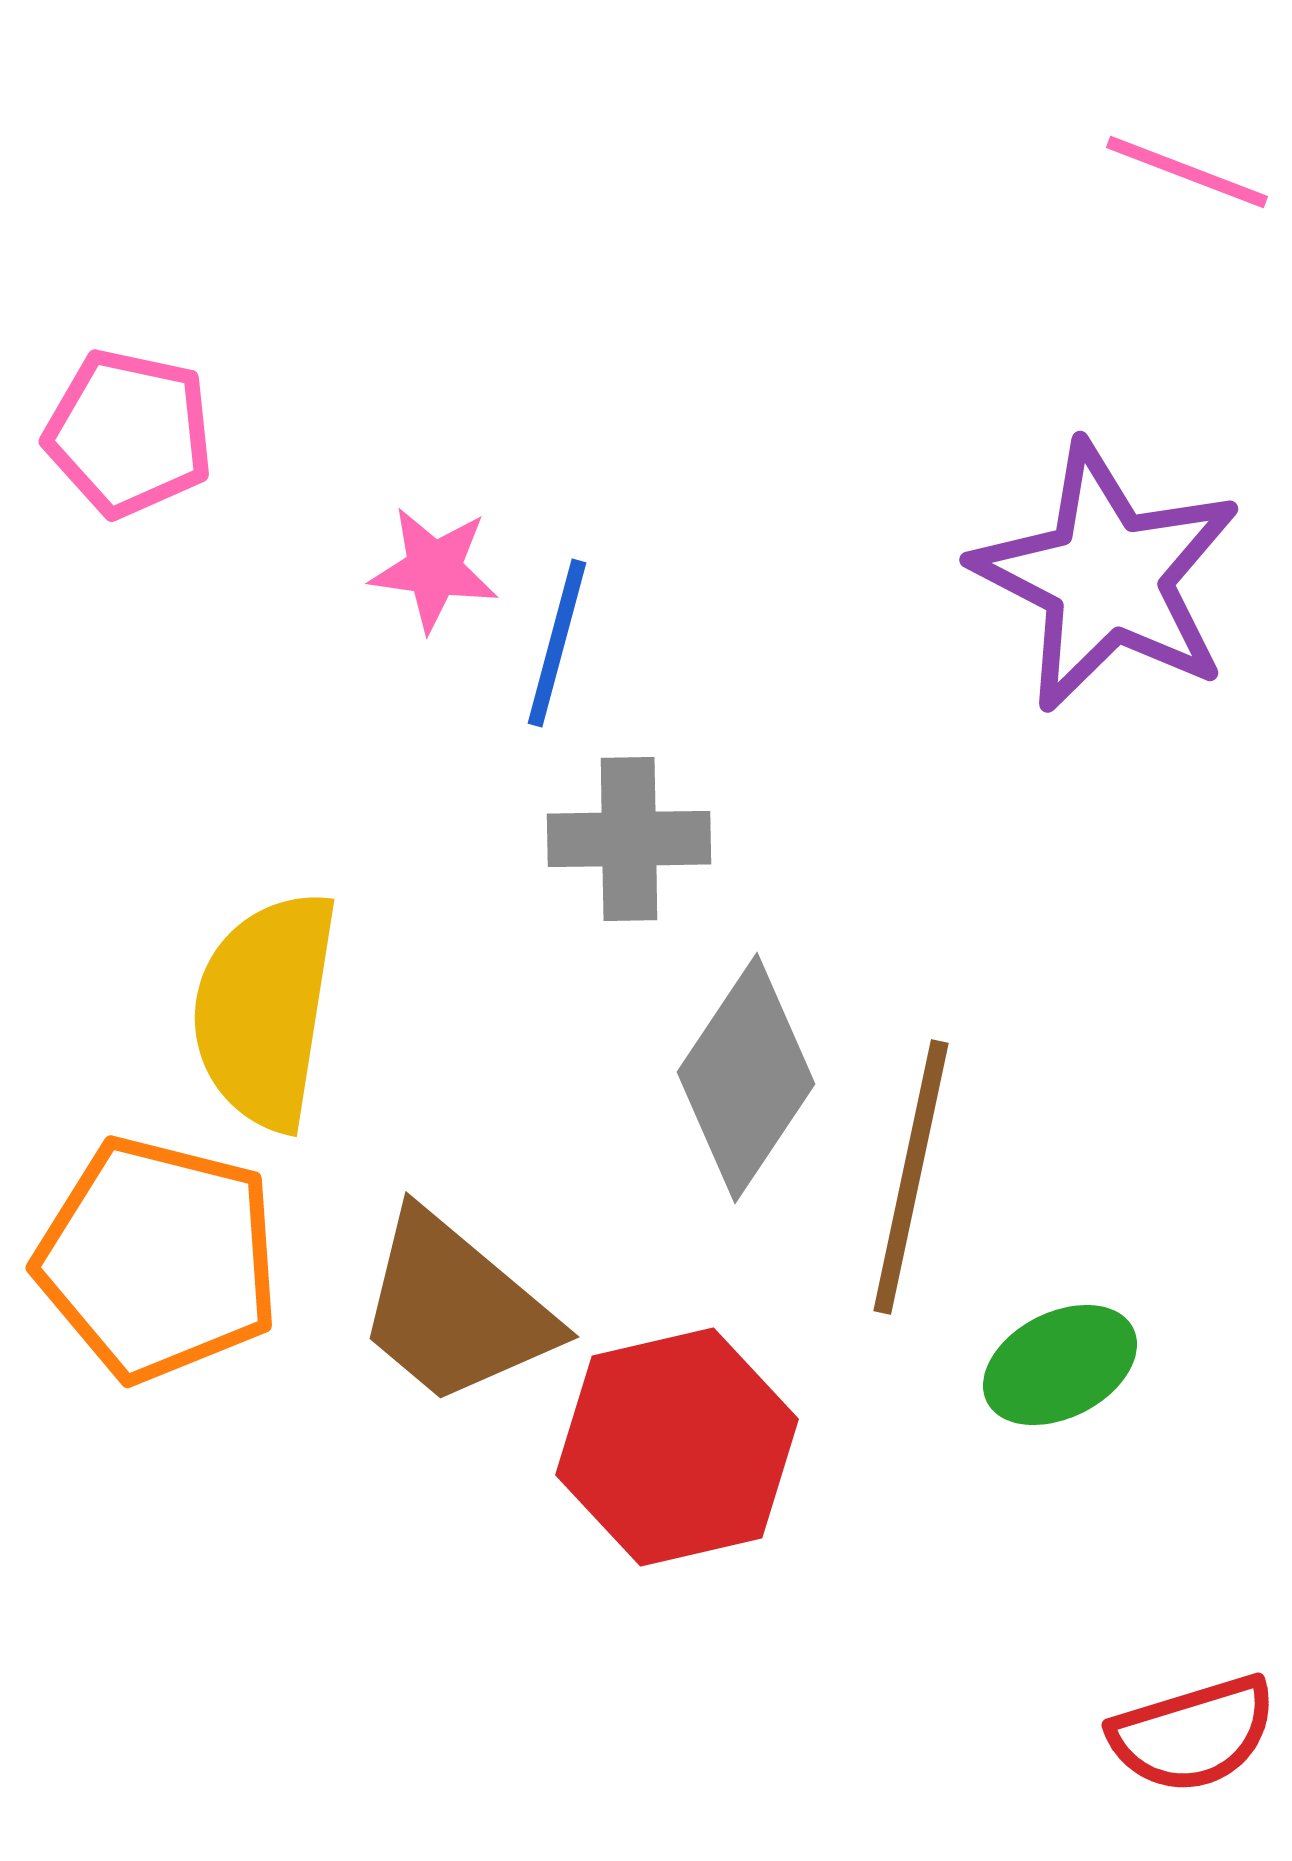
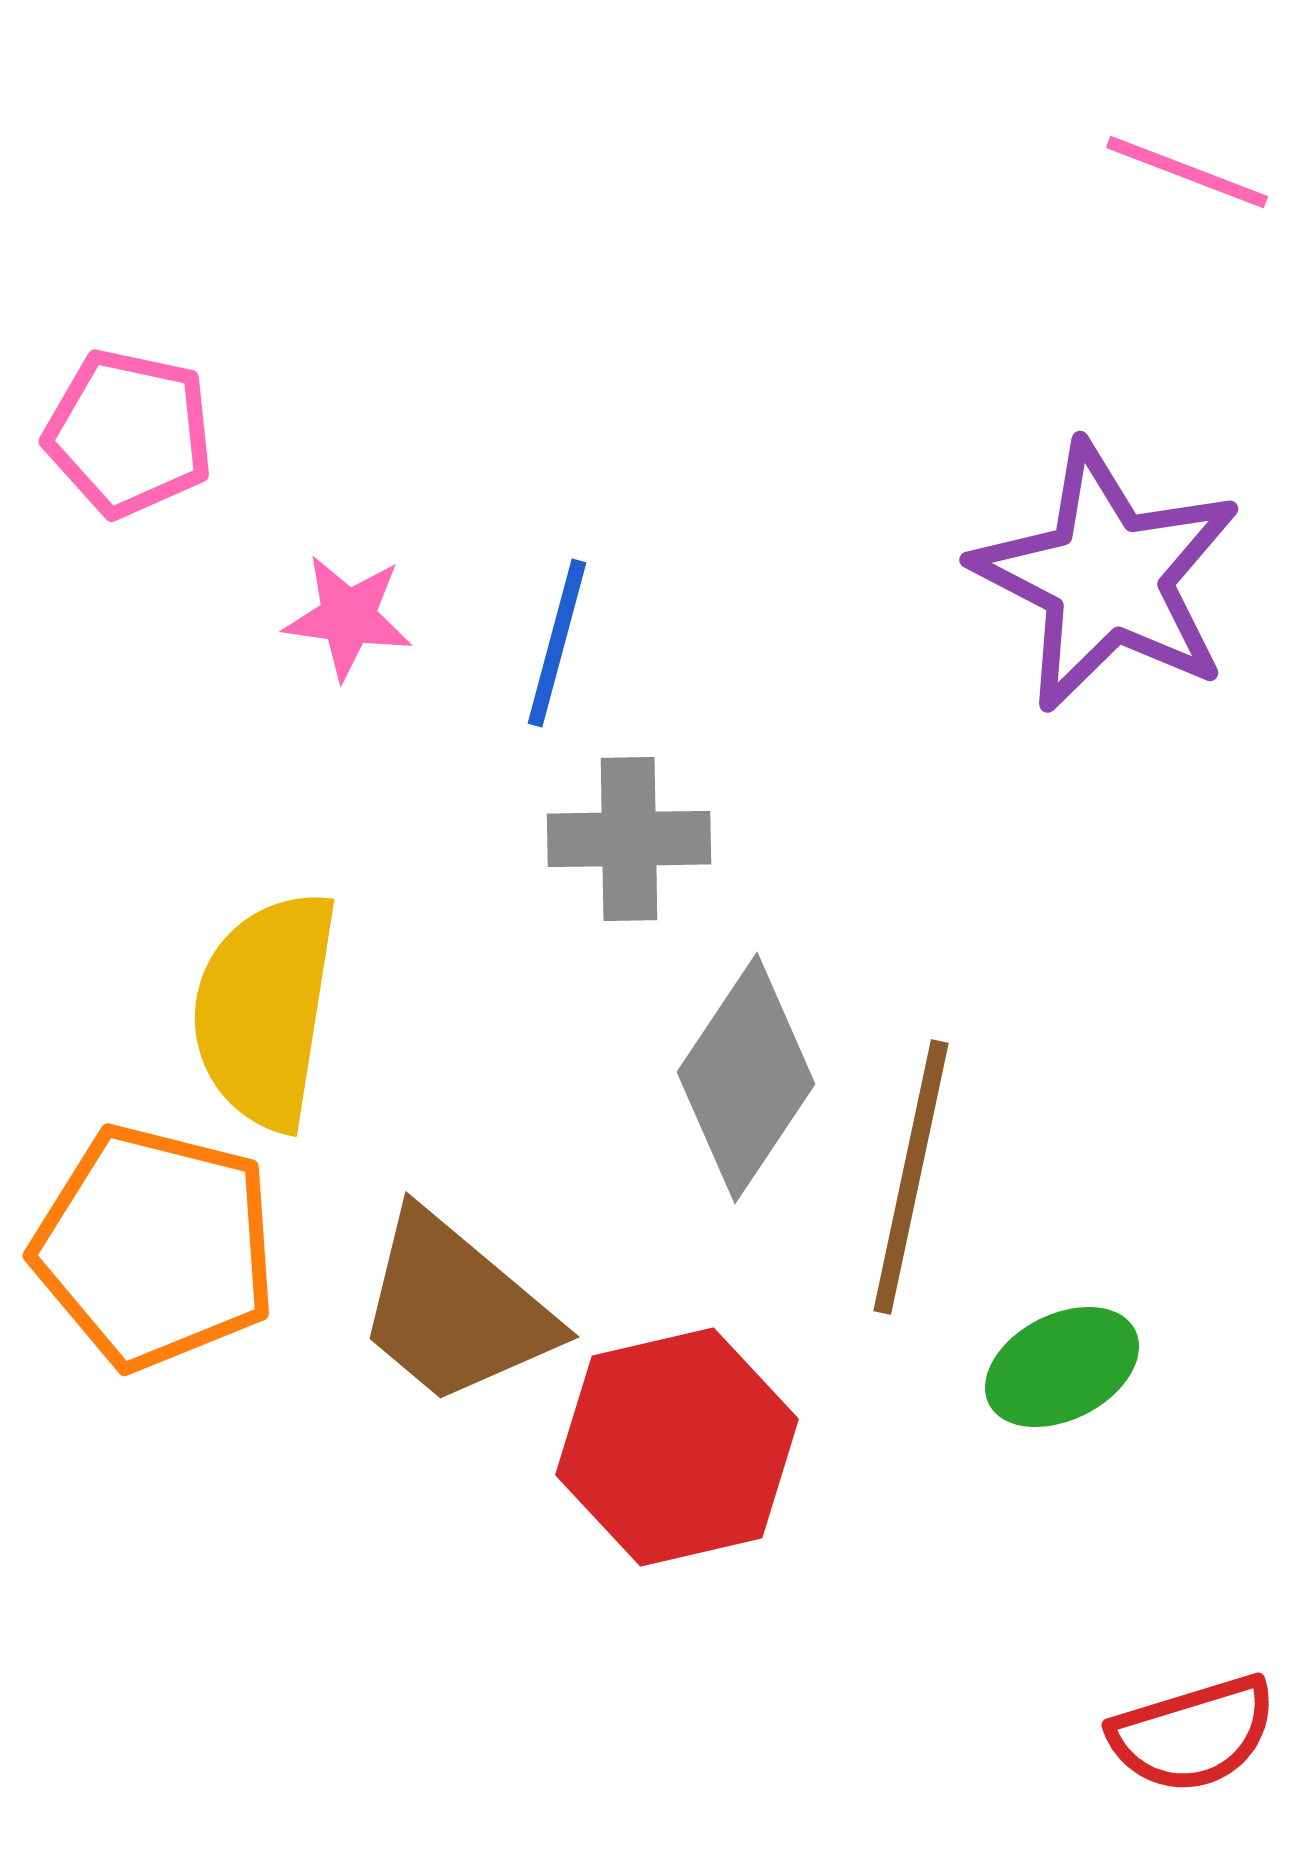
pink star: moved 86 px left, 48 px down
orange pentagon: moved 3 px left, 12 px up
green ellipse: moved 2 px right, 2 px down
